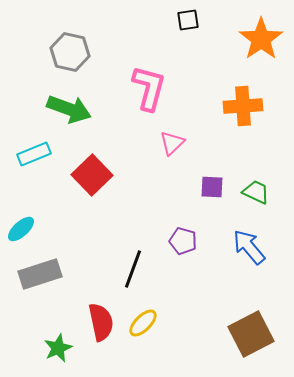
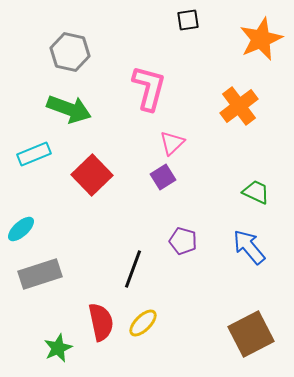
orange star: rotated 12 degrees clockwise
orange cross: moved 4 px left; rotated 33 degrees counterclockwise
purple square: moved 49 px left, 10 px up; rotated 35 degrees counterclockwise
